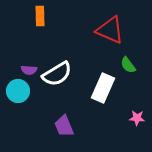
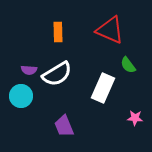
orange rectangle: moved 18 px right, 16 px down
cyan circle: moved 3 px right, 5 px down
pink star: moved 2 px left
